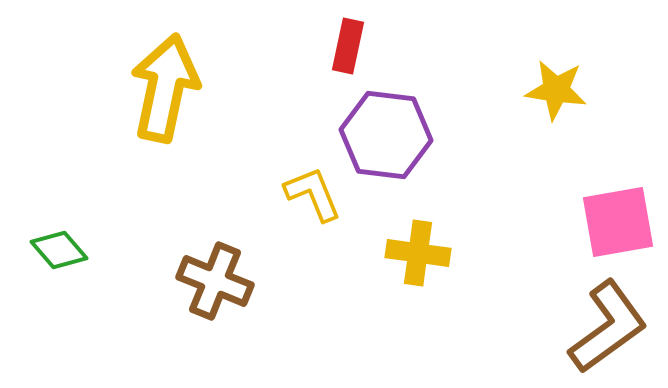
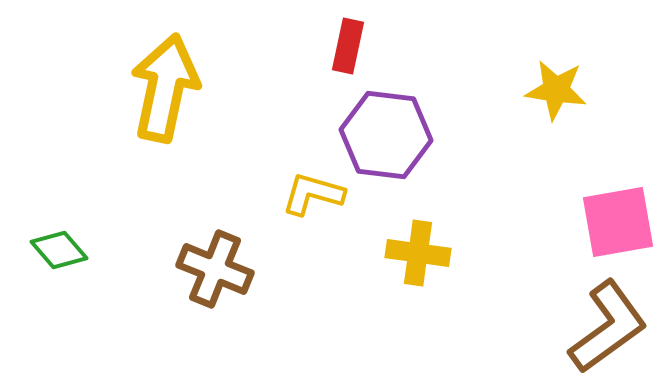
yellow L-shape: rotated 52 degrees counterclockwise
brown cross: moved 12 px up
